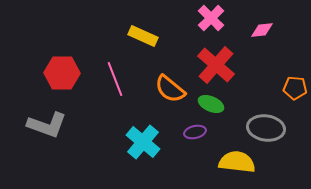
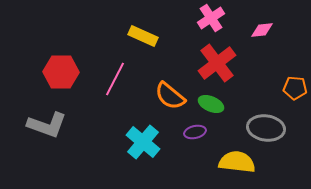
pink cross: rotated 12 degrees clockwise
red cross: moved 1 px right, 2 px up; rotated 12 degrees clockwise
red hexagon: moved 1 px left, 1 px up
pink line: rotated 48 degrees clockwise
orange semicircle: moved 7 px down
